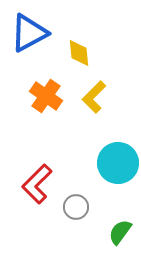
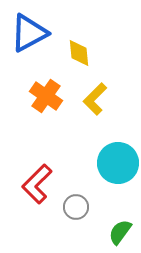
yellow L-shape: moved 1 px right, 2 px down
